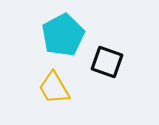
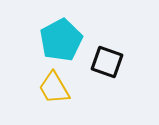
cyan pentagon: moved 2 px left, 5 px down
